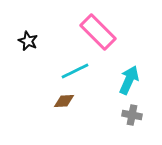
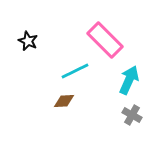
pink rectangle: moved 7 px right, 8 px down
gray cross: rotated 18 degrees clockwise
